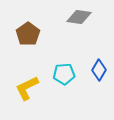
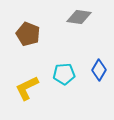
brown pentagon: rotated 15 degrees counterclockwise
